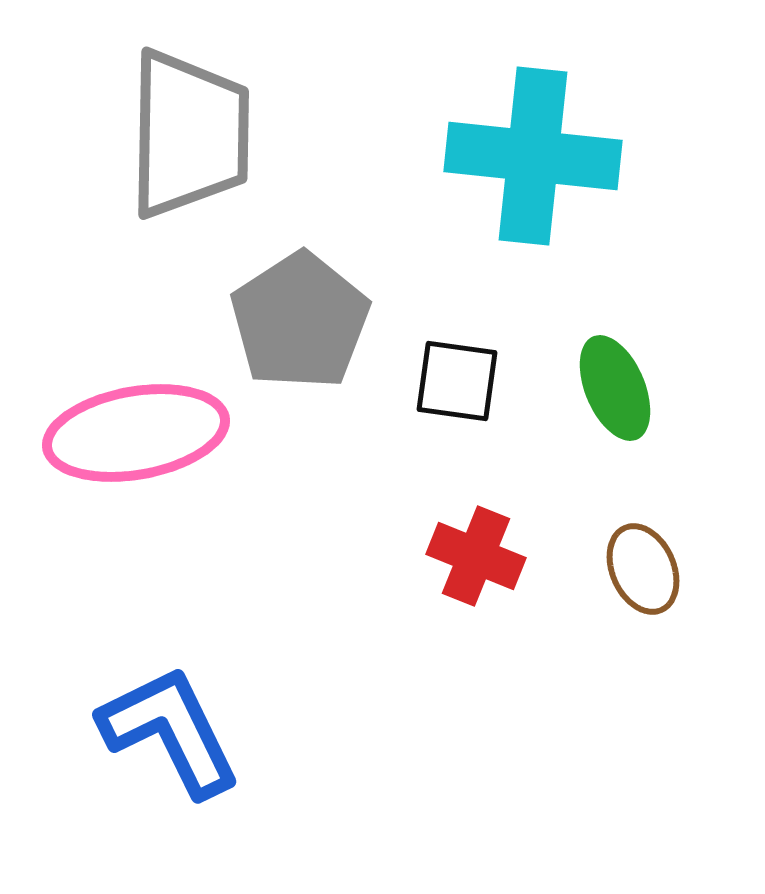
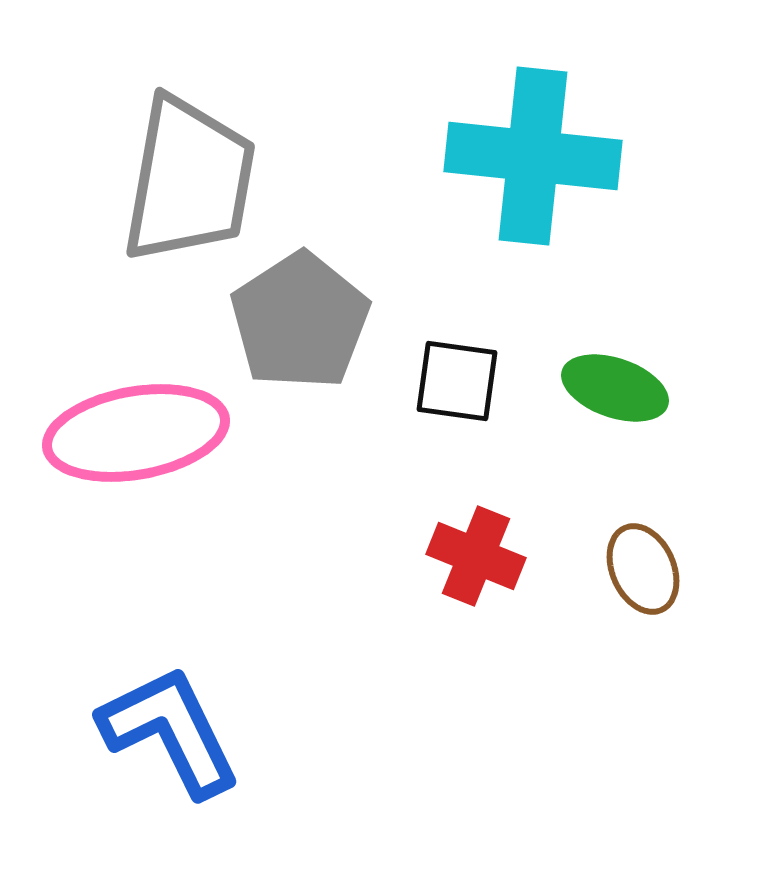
gray trapezoid: moved 46 px down; rotated 9 degrees clockwise
green ellipse: rotated 48 degrees counterclockwise
